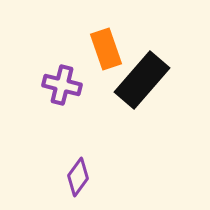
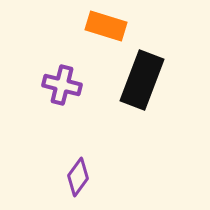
orange rectangle: moved 23 px up; rotated 54 degrees counterclockwise
black rectangle: rotated 20 degrees counterclockwise
